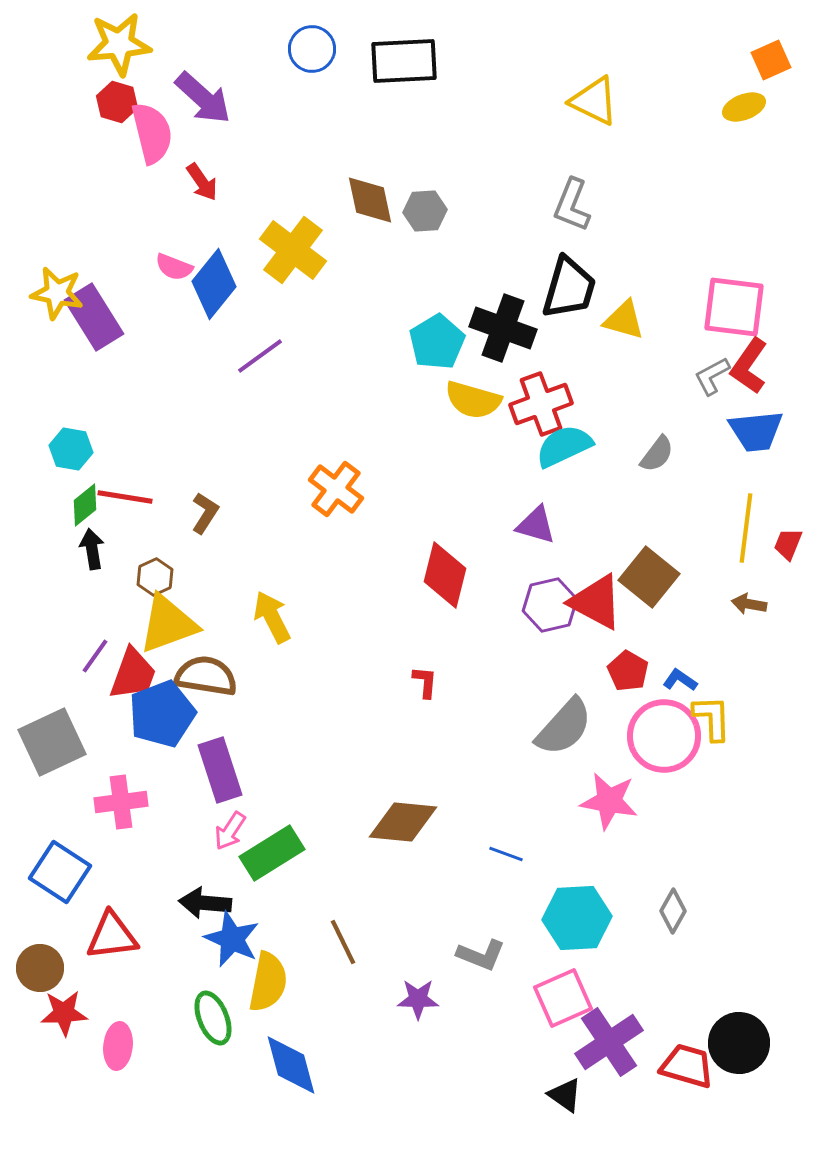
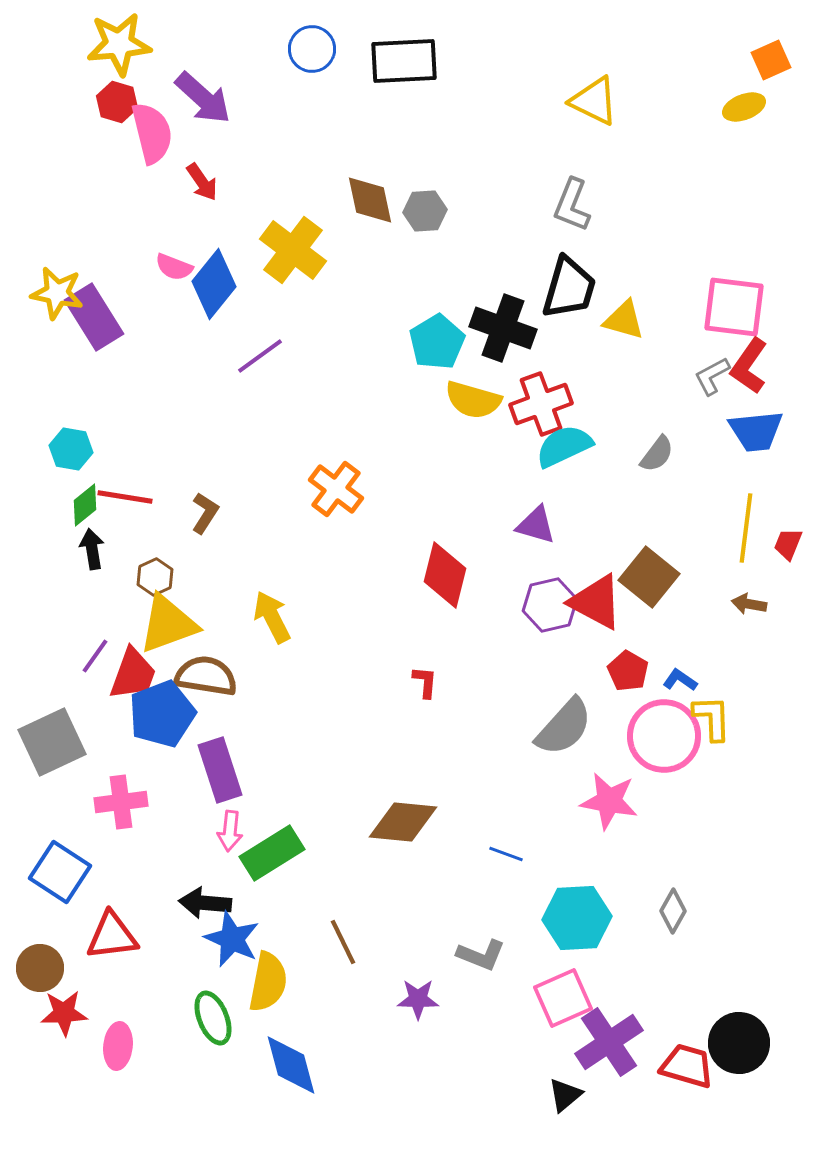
pink arrow at (230, 831): rotated 27 degrees counterclockwise
black triangle at (565, 1095): rotated 45 degrees clockwise
